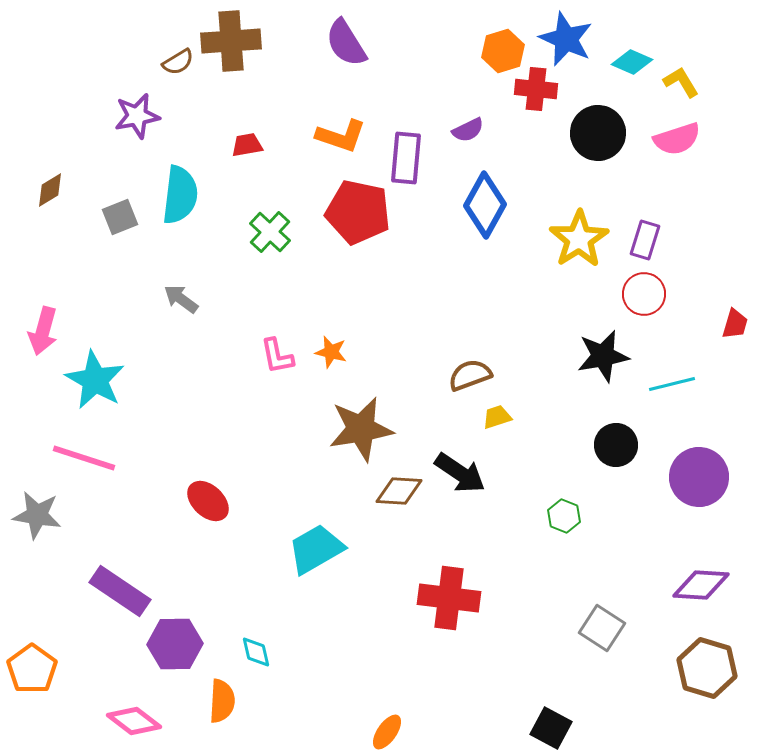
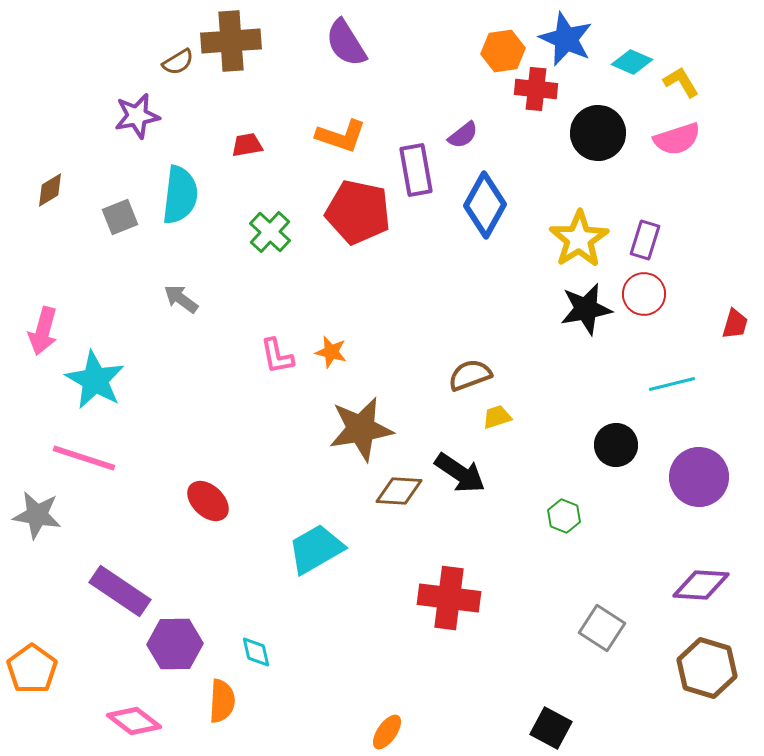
orange hexagon at (503, 51): rotated 9 degrees clockwise
purple semicircle at (468, 130): moved 5 px left, 5 px down; rotated 12 degrees counterclockwise
purple rectangle at (406, 158): moved 10 px right, 12 px down; rotated 15 degrees counterclockwise
black star at (603, 356): moved 17 px left, 47 px up
